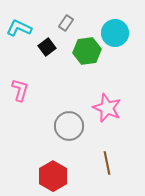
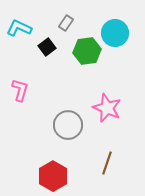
gray circle: moved 1 px left, 1 px up
brown line: rotated 30 degrees clockwise
